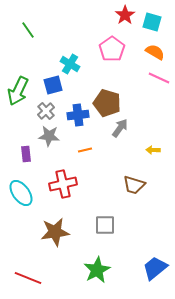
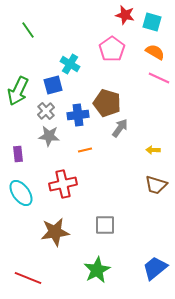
red star: rotated 24 degrees counterclockwise
purple rectangle: moved 8 px left
brown trapezoid: moved 22 px right
